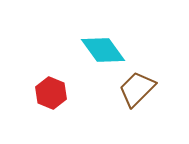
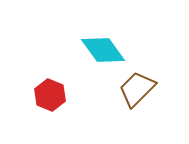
red hexagon: moved 1 px left, 2 px down
